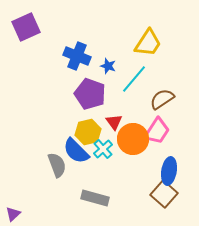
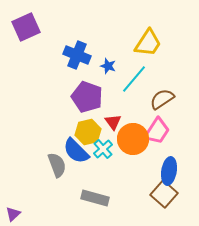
blue cross: moved 1 px up
purple pentagon: moved 3 px left, 3 px down
red triangle: moved 1 px left
